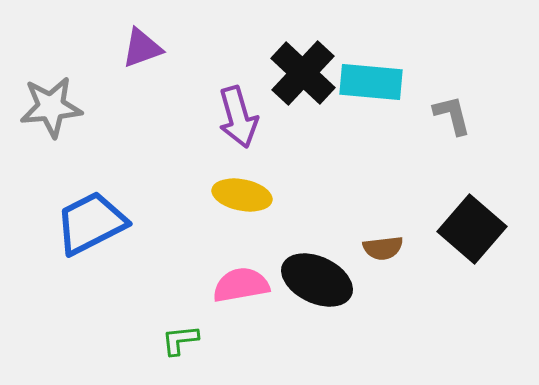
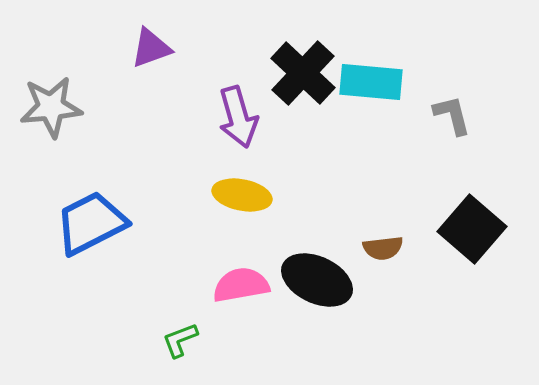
purple triangle: moved 9 px right
green L-shape: rotated 15 degrees counterclockwise
